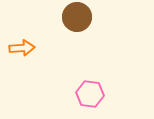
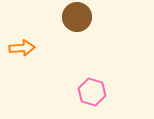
pink hexagon: moved 2 px right, 2 px up; rotated 8 degrees clockwise
